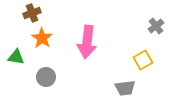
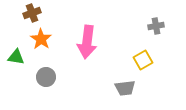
gray cross: rotated 28 degrees clockwise
orange star: moved 1 px left, 1 px down
